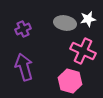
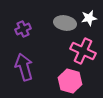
white star: moved 1 px right, 1 px up
